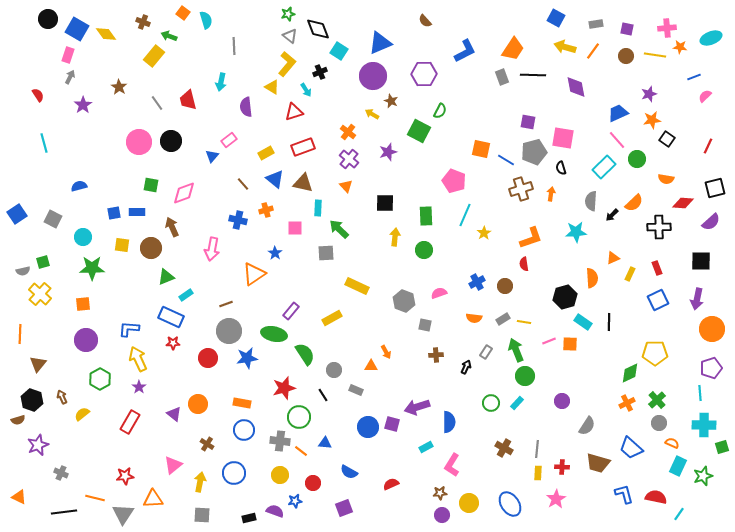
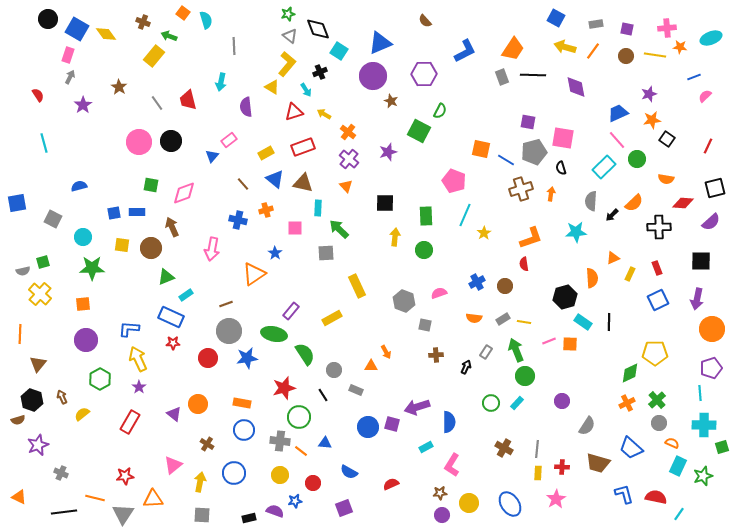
yellow arrow at (372, 114): moved 48 px left
blue square at (17, 214): moved 11 px up; rotated 24 degrees clockwise
yellow rectangle at (357, 286): rotated 40 degrees clockwise
